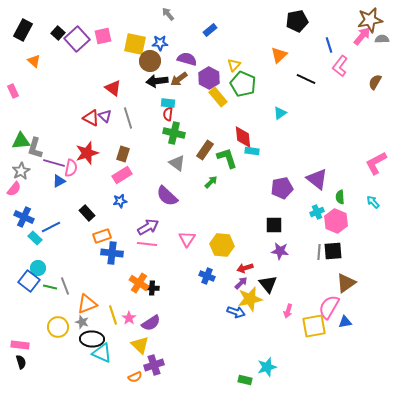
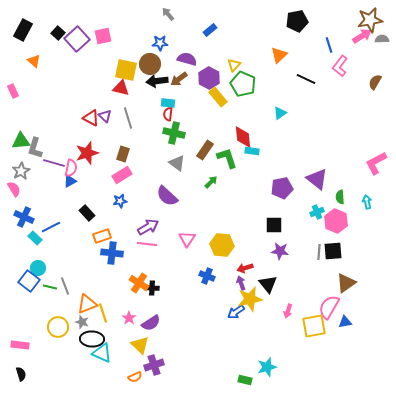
pink arrow at (362, 36): rotated 18 degrees clockwise
yellow square at (135, 44): moved 9 px left, 26 px down
brown circle at (150, 61): moved 3 px down
red triangle at (113, 88): moved 8 px right; rotated 24 degrees counterclockwise
blue triangle at (59, 181): moved 11 px right
pink semicircle at (14, 189): rotated 70 degrees counterclockwise
cyan arrow at (373, 202): moved 6 px left; rotated 32 degrees clockwise
purple arrow at (241, 283): rotated 64 degrees counterclockwise
blue arrow at (236, 312): rotated 126 degrees clockwise
yellow line at (113, 315): moved 10 px left, 2 px up
black semicircle at (21, 362): moved 12 px down
